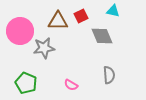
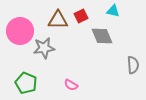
brown triangle: moved 1 px up
gray semicircle: moved 24 px right, 10 px up
